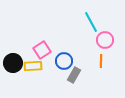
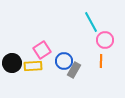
black circle: moved 1 px left
gray rectangle: moved 5 px up
